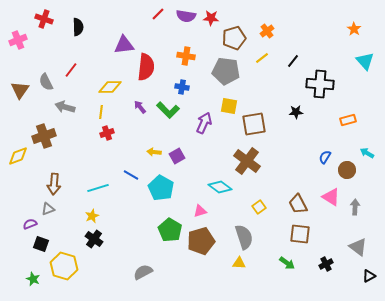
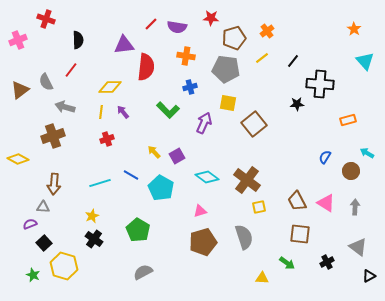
red line at (158, 14): moved 7 px left, 10 px down
purple semicircle at (186, 16): moved 9 px left, 11 px down
red cross at (44, 19): moved 2 px right
black semicircle at (78, 27): moved 13 px down
gray pentagon at (226, 71): moved 2 px up
blue cross at (182, 87): moved 8 px right; rotated 24 degrees counterclockwise
brown triangle at (20, 90): rotated 18 degrees clockwise
yellow square at (229, 106): moved 1 px left, 3 px up
purple arrow at (140, 107): moved 17 px left, 5 px down
black star at (296, 112): moved 1 px right, 8 px up
brown square at (254, 124): rotated 30 degrees counterclockwise
red cross at (107, 133): moved 6 px down
brown cross at (44, 136): moved 9 px right
yellow arrow at (154, 152): rotated 40 degrees clockwise
yellow diamond at (18, 156): moved 3 px down; rotated 50 degrees clockwise
brown cross at (247, 161): moved 19 px down
brown circle at (347, 170): moved 4 px right, 1 px down
cyan diamond at (220, 187): moved 13 px left, 10 px up
cyan line at (98, 188): moved 2 px right, 5 px up
pink triangle at (331, 197): moved 5 px left, 6 px down
brown trapezoid at (298, 204): moved 1 px left, 3 px up
yellow square at (259, 207): rotated 24 degrees clockwise
gray triangle at (48, 209): moved 5 px left, 2 px up; rotated 24 degrees clockwise
green pentagon at (170, 230): moved 32 px left
brown pentagon at (201, 241): moved 2 px right, 1 px down
black square at (41, 244): moved 3 px right, 1 px up; rotated 28 degrees clockwise
yellow triangle at (239, 263): moved 23 px right, 15 px down
black cross at (326, 264): moved 1 px right, 2 px up
green star at (33, 279): moved 4 px up
